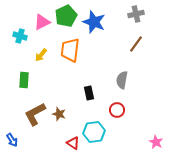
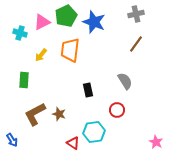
cyan cross: moved 3 px up
gray semicircle: moved 3 px right, 1 px down; rotated 138 degrees clockwise
black rectangle: moved 1 px left, 3 px up
